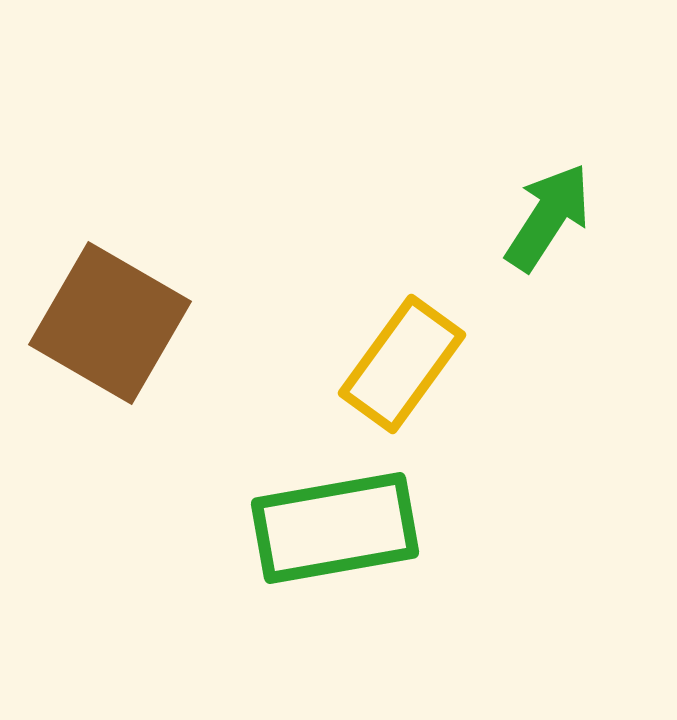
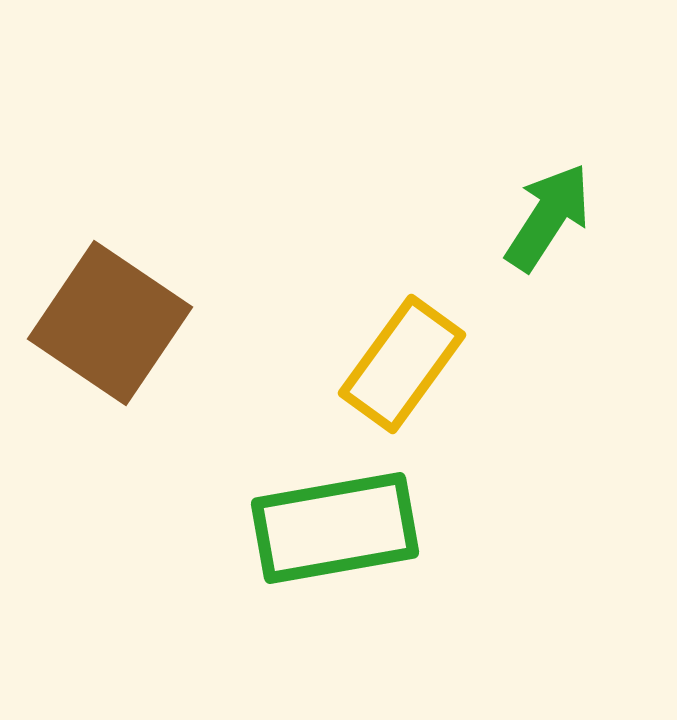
brown square: rotated 4 degrees clockwise
